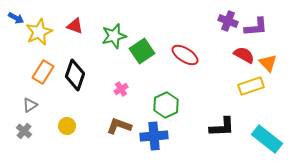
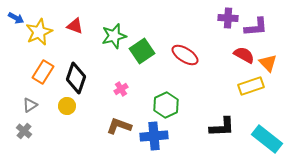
purple cross: moved 3 px up; rotated 18 degrees counterclockwise
black diamond: moved 1 px right, 3 px down
yellow circle: moved 20 px up
